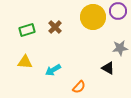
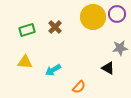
purple circle: moved 1 px left, 3 px down
